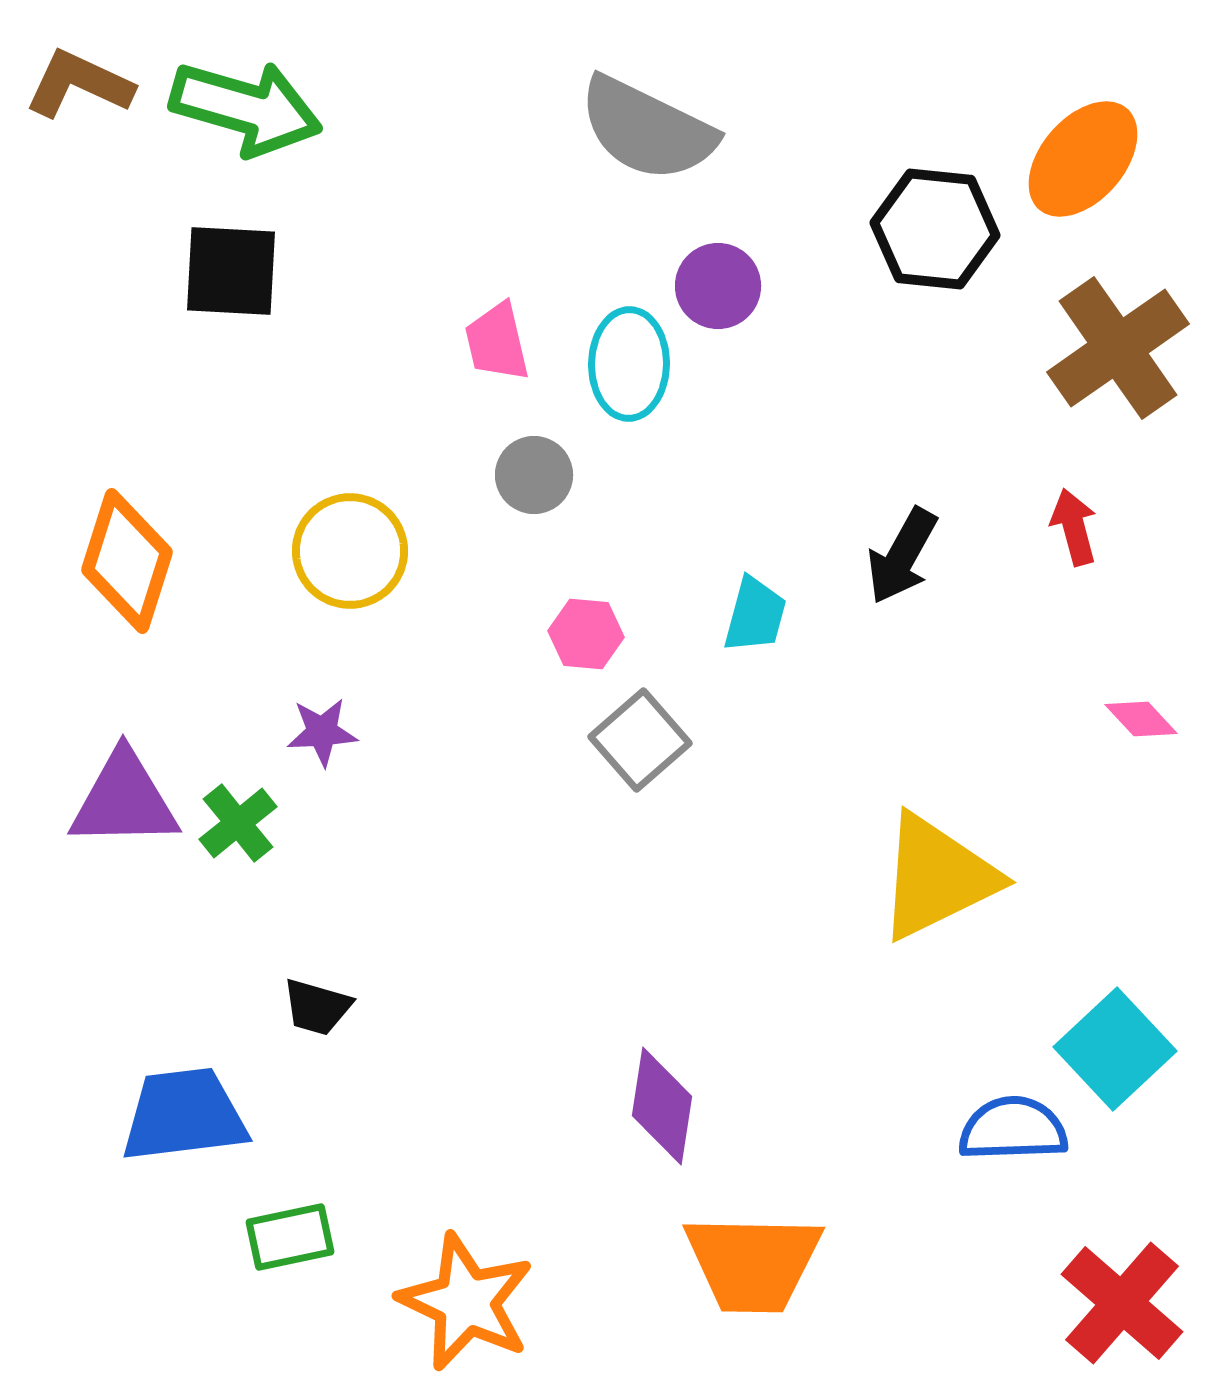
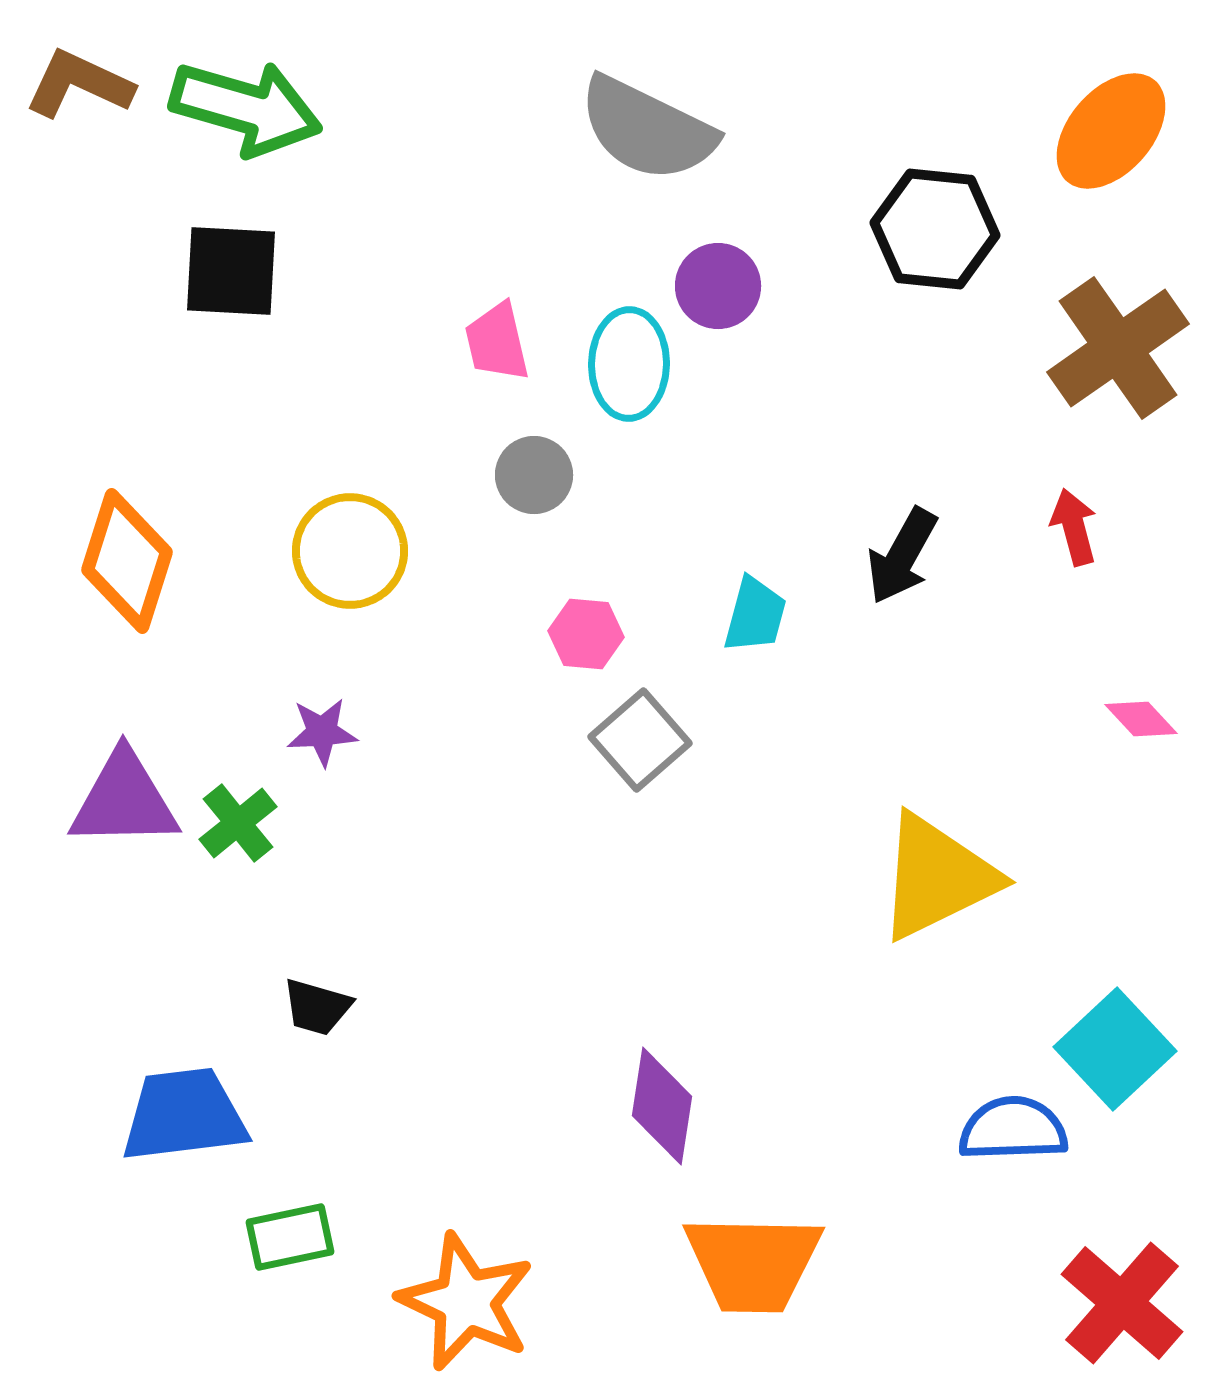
orange ellipse: moved 28 px right, 28 px up
